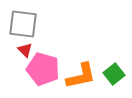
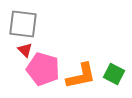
green square: rotated 25 degrees counterclockwise
